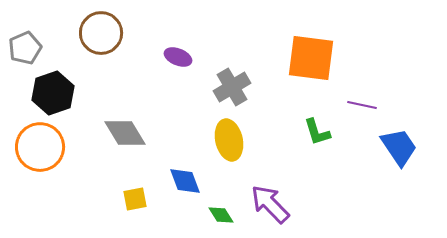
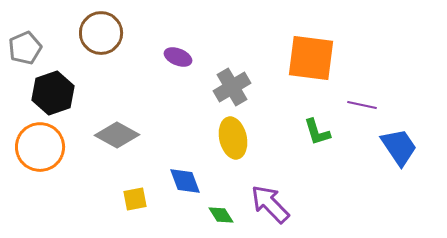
gray diamond: moved 8 px left, 2 px down; rotated 30 degrees counterclockwise
yellow ellipse: moved 4 px right, 2 px up
